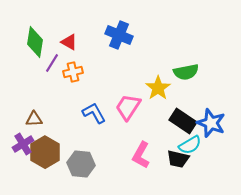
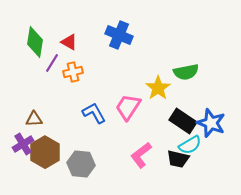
pink L-shape: rotated 24 degrees clockwise
